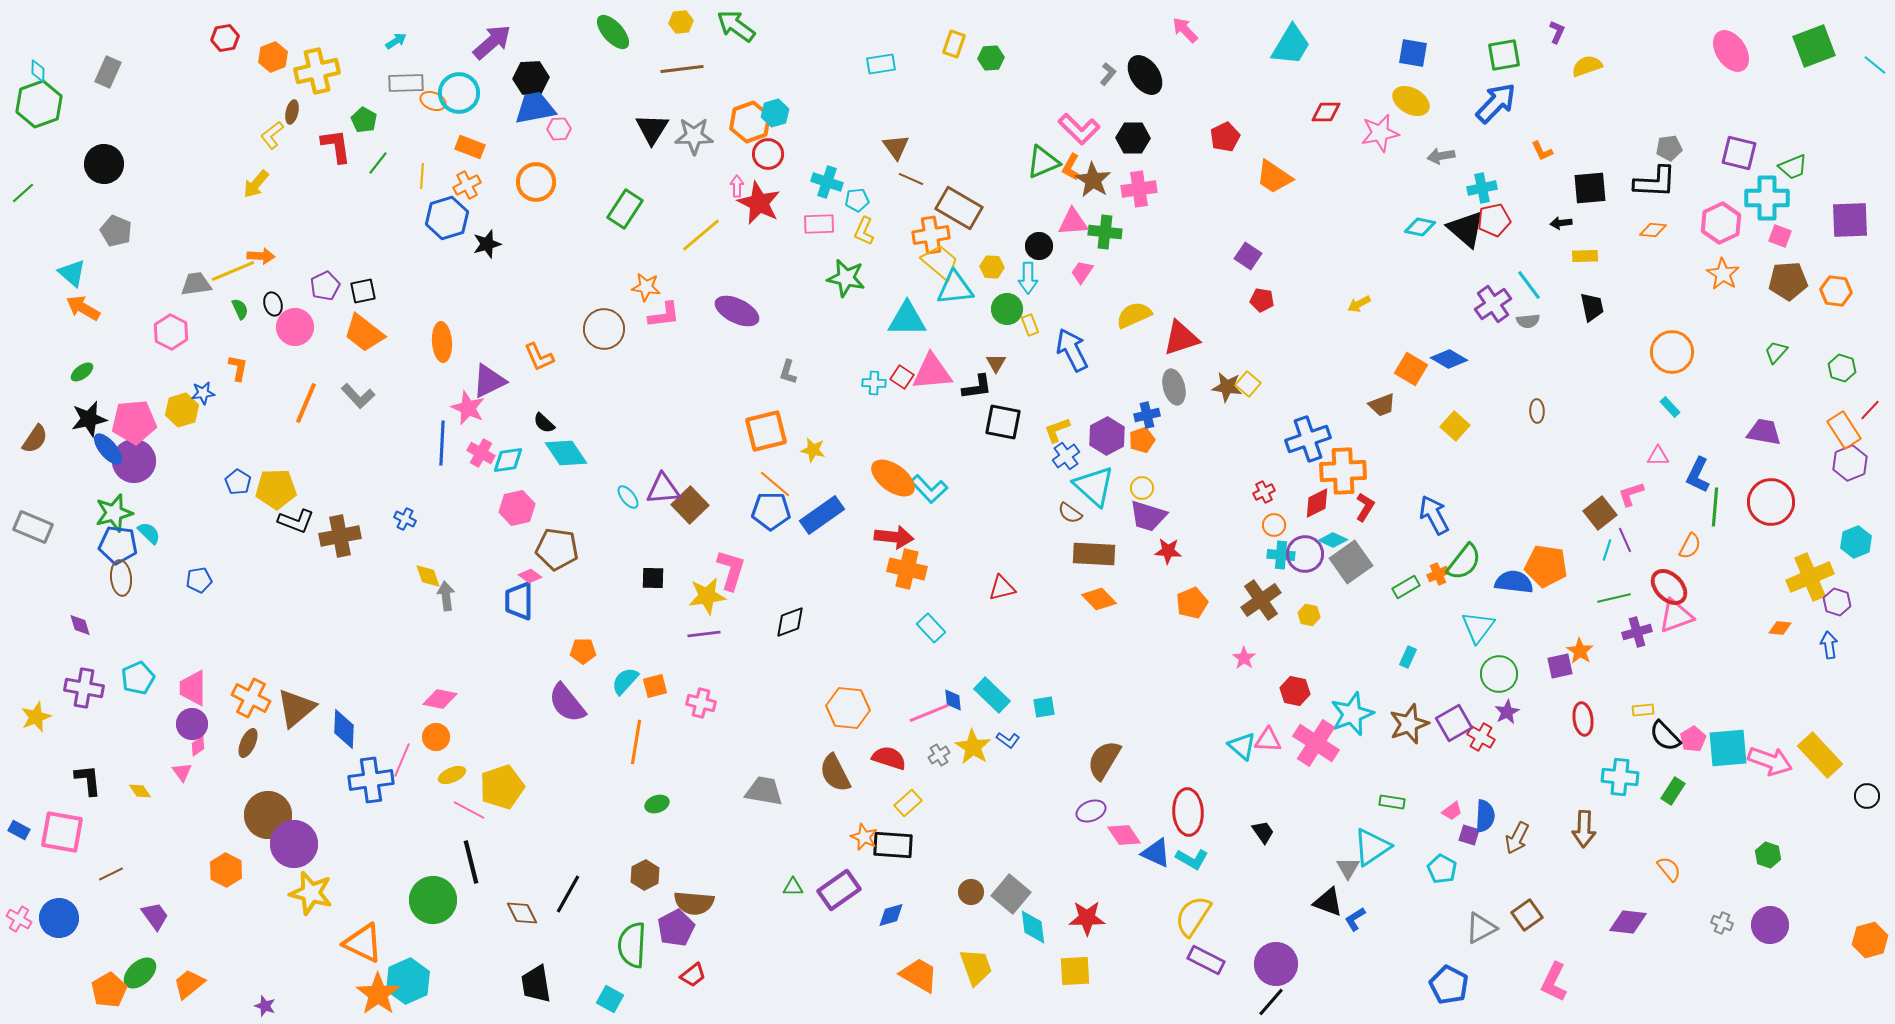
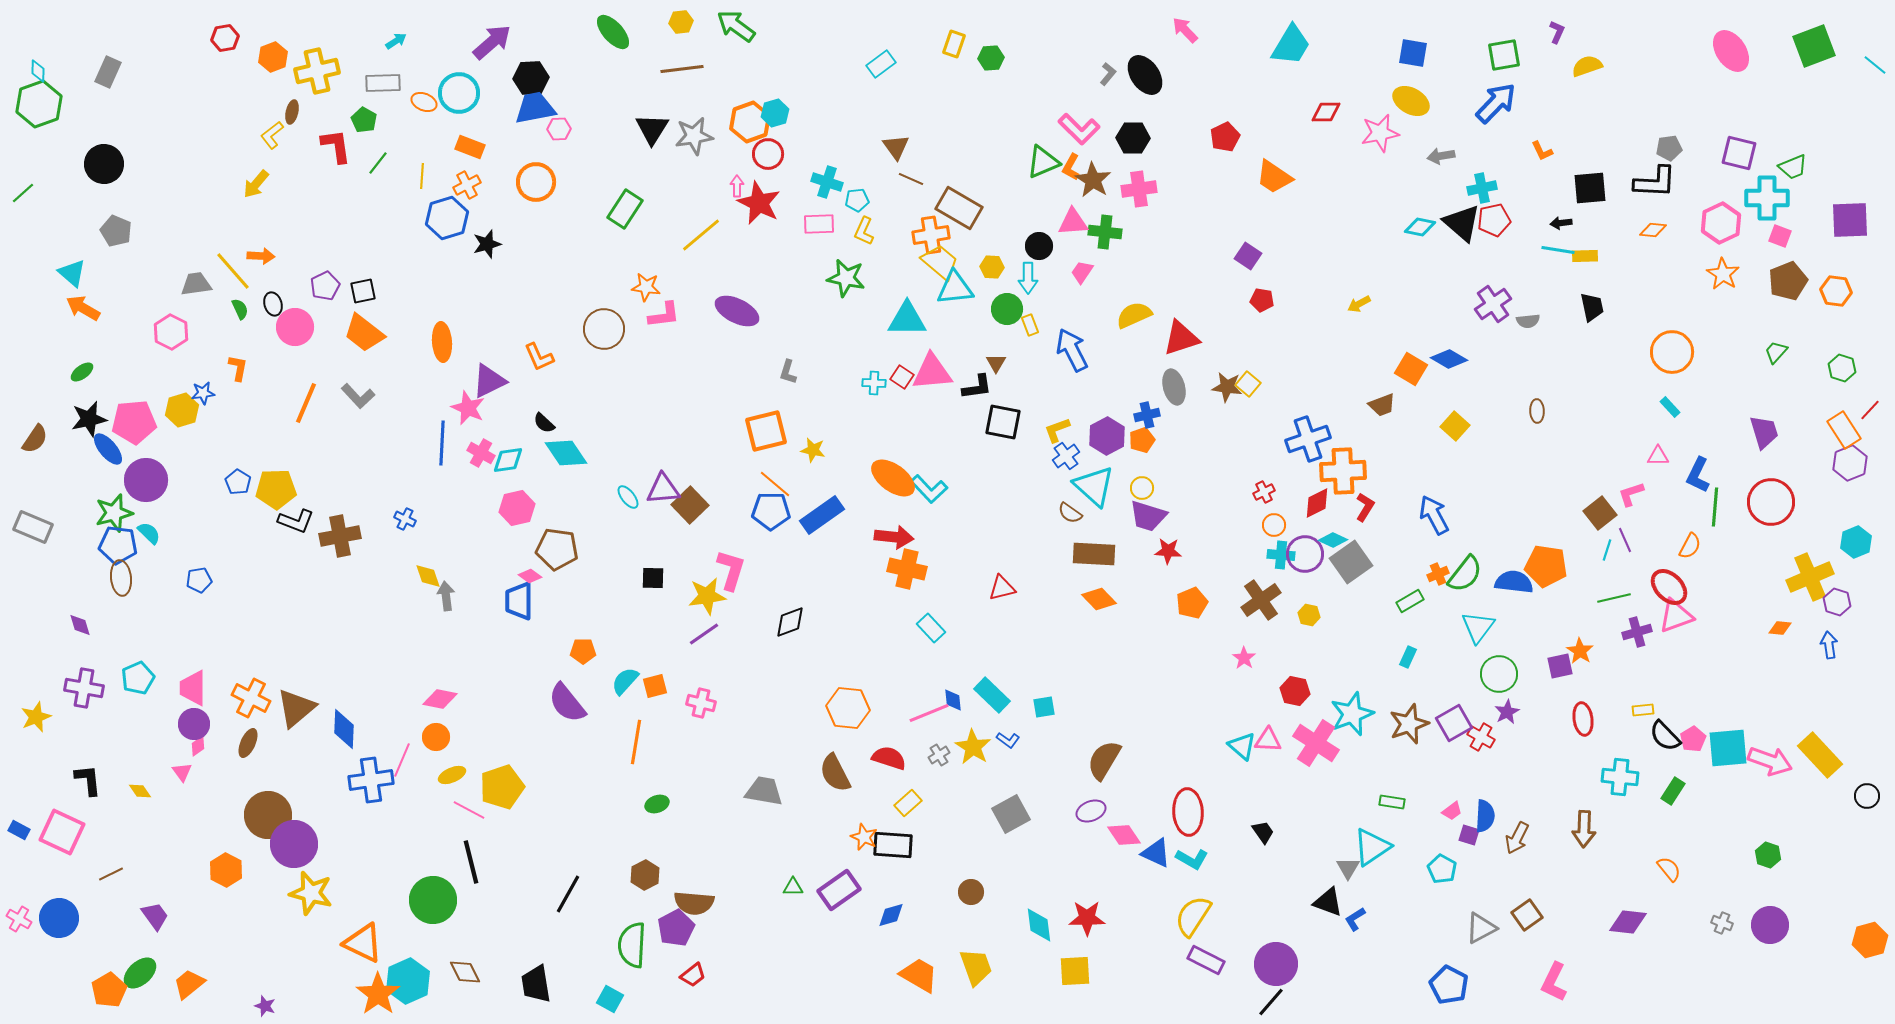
cyan rectangle at (881, 64): rotated 28 degrees counterclockwise
gray rectangle at (406, 83): moved 23 px left
orange ellipse at (433, 101): moved 9 px left, 1 px down
gray star at (694, 136): rotated 9 degrees counterclockwise
black triangle at (1466, 229): moved 4 px left, 6 px up
yellow line at (233, 271): rotated 72 degrees clockwise
brown pentagon at (1788, 281): rotated 18 degrees counterclockwise
cyan line at (1529, 285): moved 29 px right, 35 px up; rotated 44 degrees counterclockwise
purple trapezoid at (1764, 432): rotated 63 degrees clockwise
purple circle at (134, 461): moved 12 px right, 19 px down
green semicircle at (1464, 562): moved 1 px right, 12 px down
green rectangle at (1406, 587): moved 4 px right, 14 px down
purple line at (704, 634): rotated 28 degrees counterclockwise
purple circle at (192, 724): moved 2 px right
pink square at (62, 832): rotated 15 degrees clockwise
gray square at (1011, 894): moved 80 px up; rotated 21 degrees clockwise
brown diamond at (522, 913): moved 57 px left, 59 px down
cyan diamond at (1033, 927): moved 6 px right, 2 px up
